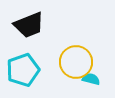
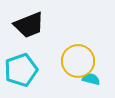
yellow circle: moved 2 px right, 1 px up
cyan pentagon: moved 2 px left
